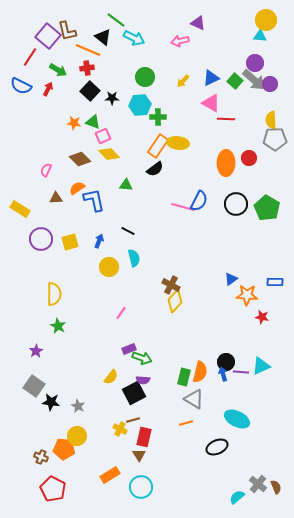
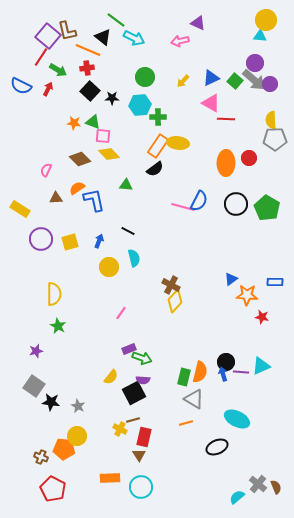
red line at (30, 57): moved 11 px right
pink square at (103, 136): rotated 28 degrees clockwise
purple star at (36, 351): rotated 16 degrees clockwise
orange rectangle at (110, 475): moved 3 px down; rotated 30 degrees clockwise
